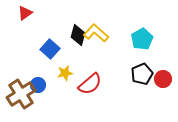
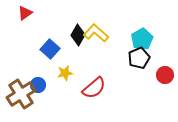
black diamond: rotated 15 degrees clockwise
black pentagon: moved 3 px left, 16 px up
red circle: moved 2 px right, 4 px up
red semicircle: moved 4 px right, 4 px down
